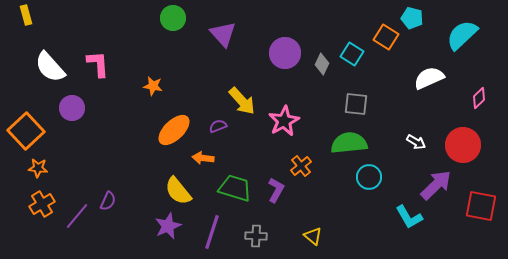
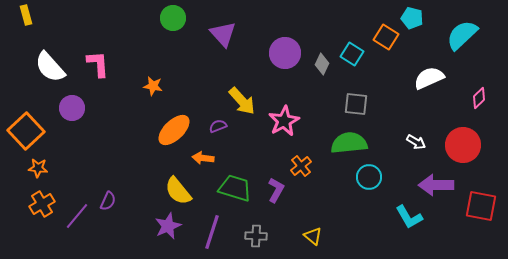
purple arrow at (436, 185): rotated 136 degrees counterclockwise
